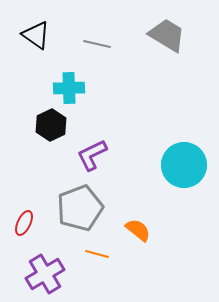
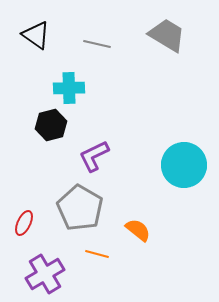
black hexagon: rotated 12 degrees clockwise
purple L-shape: moved 2 px right, 1 px down
gray pentagon: rotated 21 degrees counterclockwise
